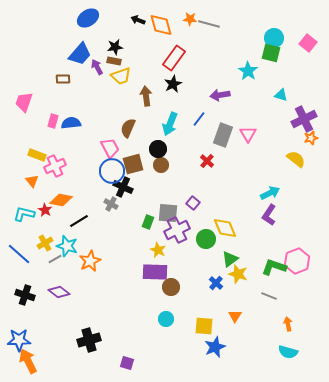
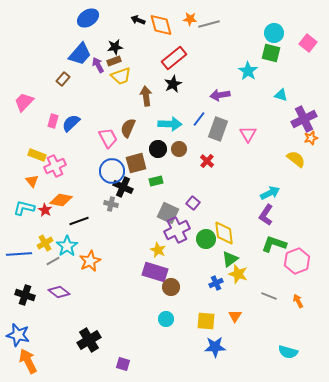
gray line at (209, 24): rotated 30 degrees counterclockwise
cyan circle at (274, 38): moved 5 px up
red rectangle at (174, 58): rotated 15 degrees clockwise
brown rectangle at (114, 61): rotated 32 degrees counterclockwise
purple arrow at (97, 67): moved 1 px right, 2 px up
brown rectangle at (63, 79): rotated 48 degrees counterclockwise
pink trapezoid at (24, 102): rotated 25 degrees clockwise
blue semicircle at (71, 123): rotated 36 degrees counterclockwise
cyan arrow at (170, 124): rotated 110 degrees counterclockwise
gray rectangle at (223, 135): moved 5 px left, 6 px up
pink trapezoid at (110, 148): moved 2 px left, 10 px up
brown square at (133, 164): moved 3 px right, 1 px up
brown circle at (161, 165): moved 18 px right, 16 px up
gray cross at (111, 204): rotated 16 degrees counterclockwise
gray square at (168, 213): rotated 20 degrees clockwise
cyan L-shape at (24, 214): moved 6 px up
purple L-shape at (269, 215): moved 3 px left
black line at (79, 221): rotated 12 degrees clockwise
green rectangle at (148, 222): moved 8 px right, 41 px up; rotated 56 degrees clockwise
yellow diamond at (225, 228): moved 1 px left, 5 px down; rotated 15 degrees clockwise
cyan star at (67, 246): rotated 20 degrees clockwise
blue line at (19, 254): rotated 45 degrees counterclockwise
gray line at (55, 259): moved 2 px left, 2 px down
green L-shape at (274, 267): moved 23 px up
purple rectangle at (155, 272): rotated 15 degrees clockwise
blue cross at (216, 283): rotated 24 degrees clockwise
orange arrow at (288, 324): moved 10 px right, 23 px up; rotated 16 degrees counterclockwise
yellow square at (204, 326): moved 2 px right, 5 px up
blue star at (19, 340): moved 1 px left, 5 px up; rotated 15 degrees clockwise
black cross at (89, 340): rotated 15 degrees counterclockwise
blue star at (215, 347): rotated 20 degrees clockwise
purple square at (127, 363): moved 4 px left, 1 px down
